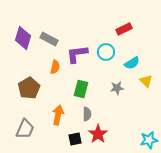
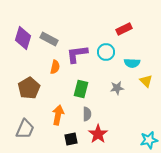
cyan semicircle: rotated 35 degrees clockwise
black square: moved 4 px left
